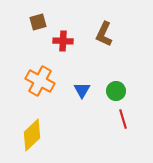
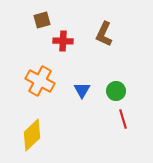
brown square: moved 4 px right, 2 px up
